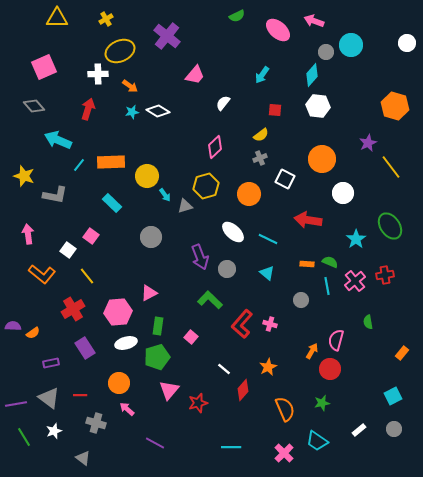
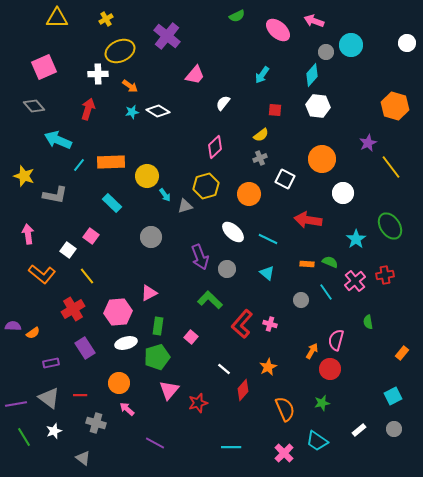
cyan line at (327, 286): moved 1 px left, 6 px down; rotated 24 degrees counterclockwise
